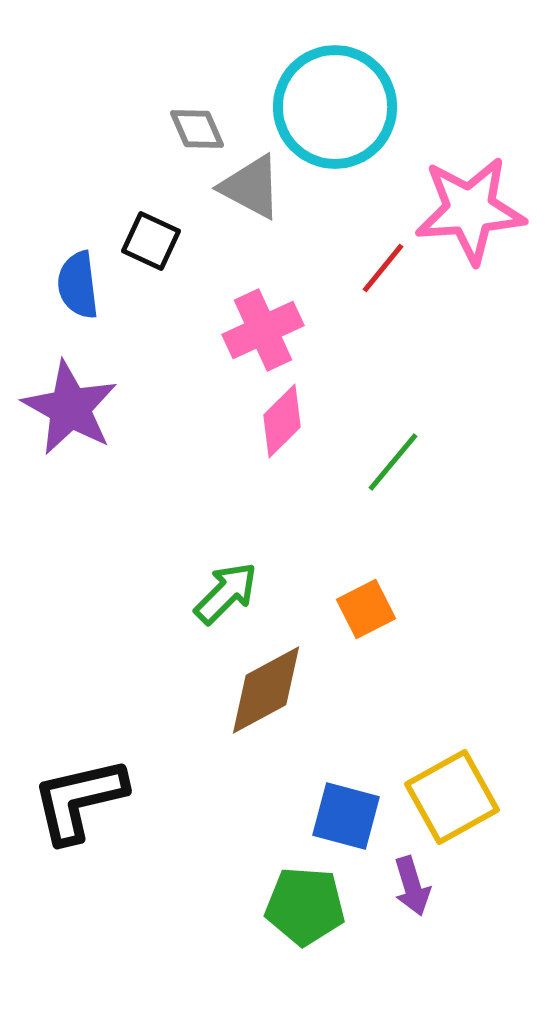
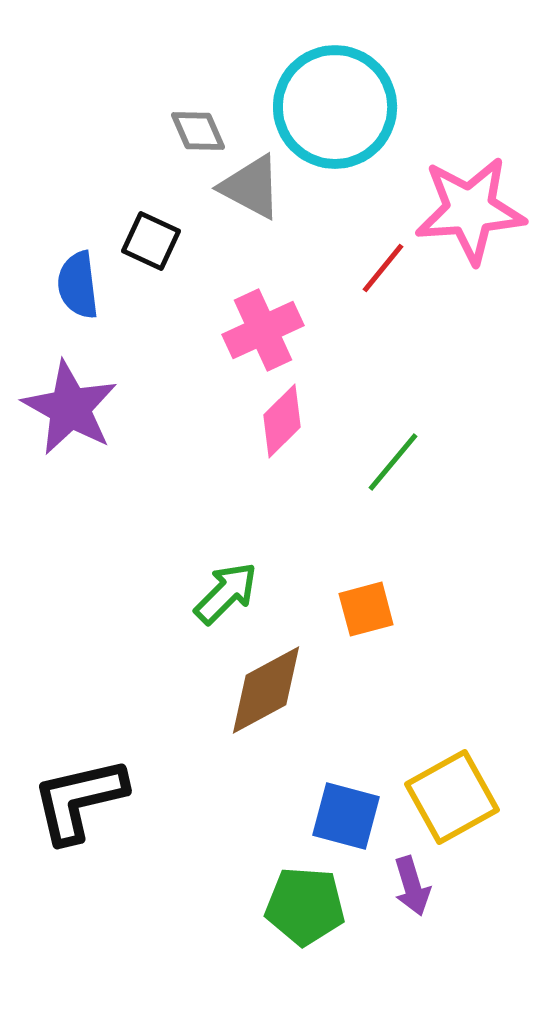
gray diamond: moved 1 px right, 2 px down
orange square: rotated 12 degrees clockwise
